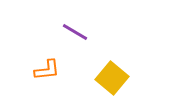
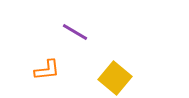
yellow square: moved 3 px right
